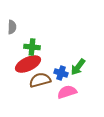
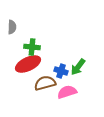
blue cross: moved 2 px up
brown semicircle: moved 5 px right, 3 px down
